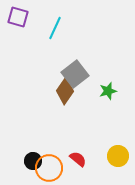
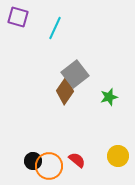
green star: moved 1 px right, 6 px down
red semicircle: moved 1 px left, 1 px down
orange circle: moved 2 px up
